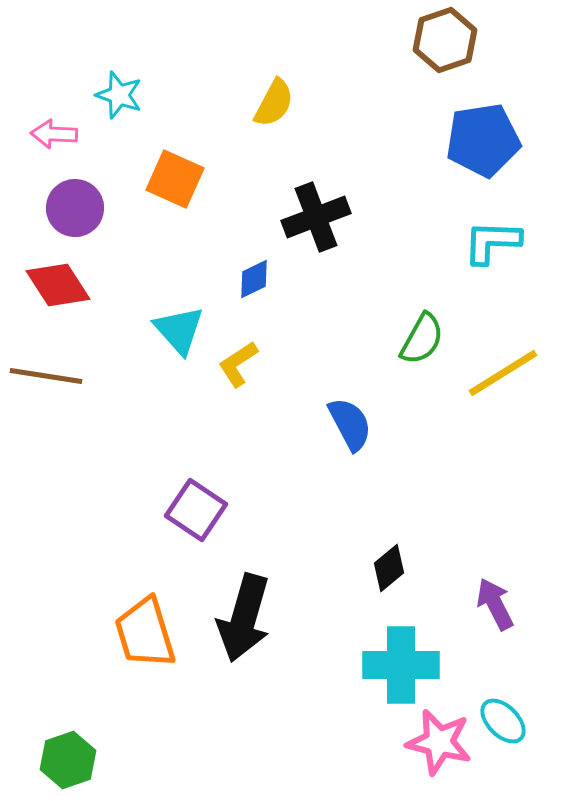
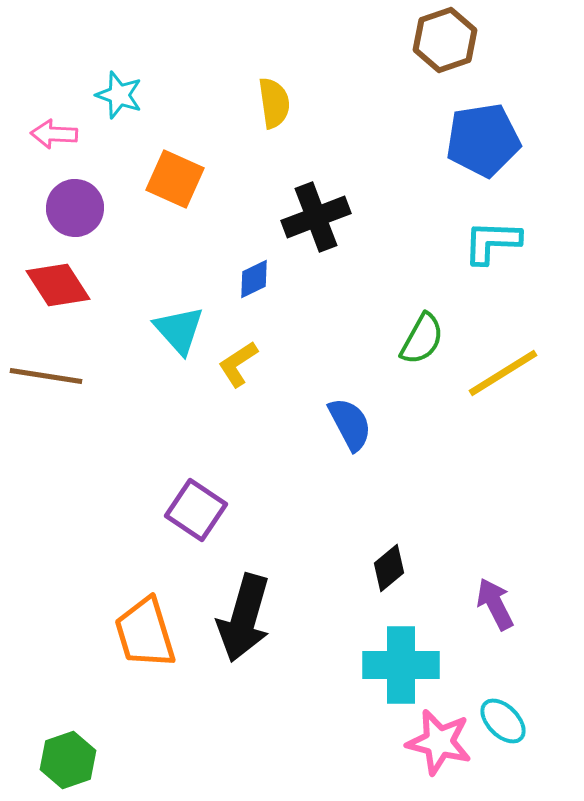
yellow semicircle: rotated 36 degrees counterclockwise
